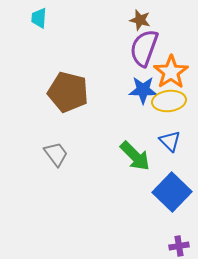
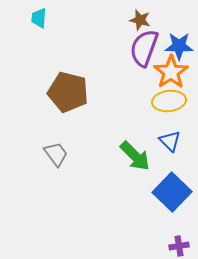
blue star: moved 36 px right, 44 px up
